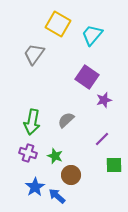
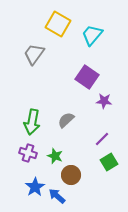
purple star: moved 1 px down; rotated 21 degrees clockwise
green square: moved 5 px left, 3 px up; rotated 30 degrees counterclockwise
